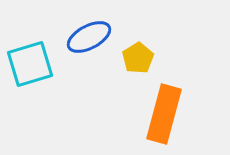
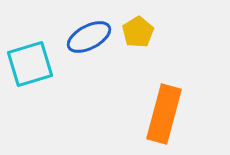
yellow pentagon: moved 26 px up
